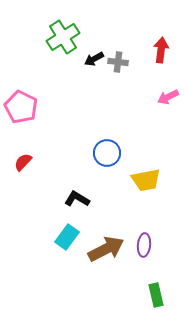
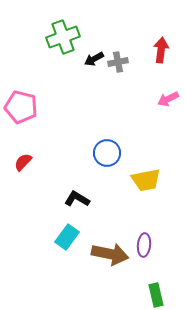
green cross: rotated 12 degrees clockwise
gray cross: rotated 18 degrees counterclockwise
pink arrow: moved 2 px down
pink pentagon: rotated 12 degrees counterclockwise
brown arrow: moved 4 px right, 5 px down; rotated 39 degrees clockwise
